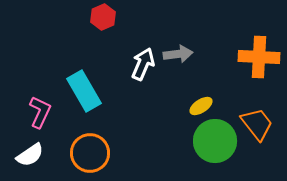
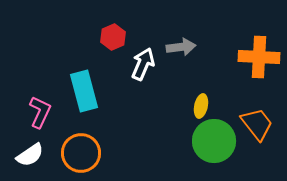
red hexagon: moved 10 px right, 20 px down
gray arrow: moved 3 px right, 7 px up
cyan rectangle: rotated 15 degrees clockwise
yellow ellipse: rotated 45 degrees counterclockwise
green circle: moved 1 px left
orange circle: moved 9 px left
